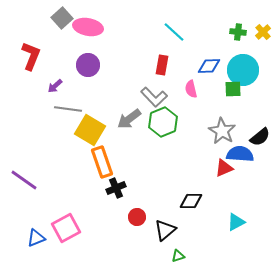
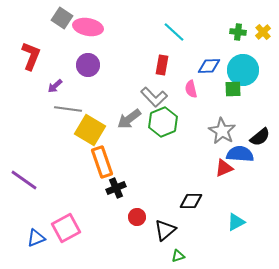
gray square: rotated 15 degrees counterclockwise
